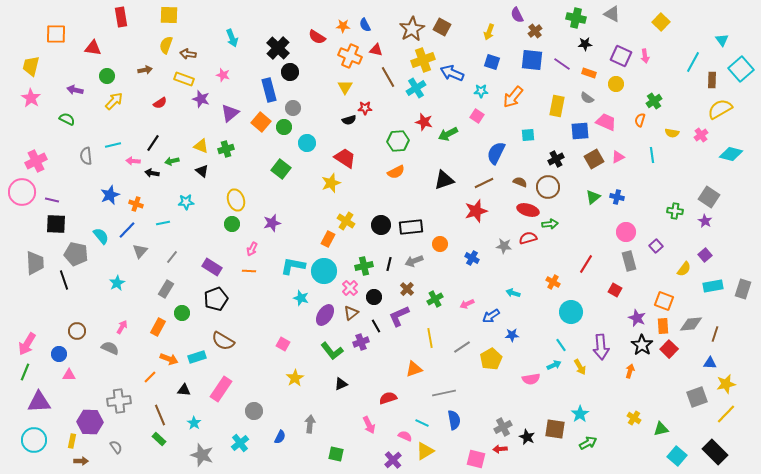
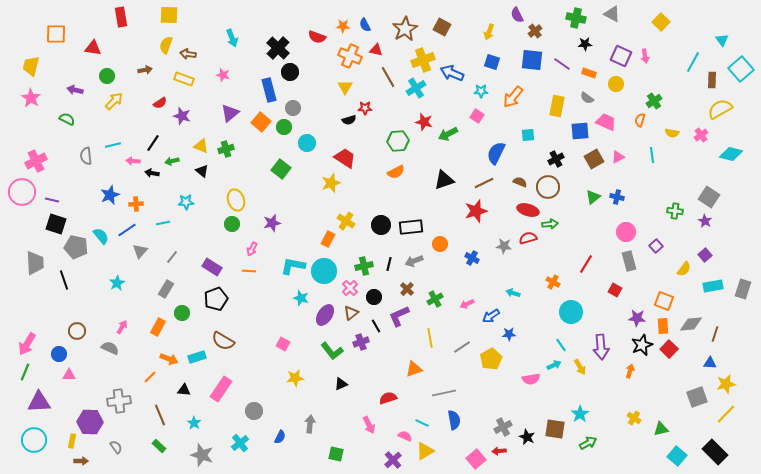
brown star at (412, 29): moved 7 px left
red semicircle at (317, 37): rotated 12 degrees counterclockwise
purple star at (201, 99): moved 19 px left, 17 px down
orange cross at (136, 204): rotated 24 degrees counterclockwise
black square at (56, 224): rotated 15 degrees clockwise
blue line at (127, 230): rotated 12 degrees clockwise
gray pentagon at (76, 254): moved 7 px up
purple star at (637, 318): rotated 18 degrees counterclockwise
blue star at (512, 335): moved 3 px left, 1 px up
black star at (642, 345): rotated 15 degrees clockwise
yellow star at (295, 378): rotated 24 degrees clockwise
green rectangle at (159, 439): moved 7 px down
red arrow at (500, 449): moved 1 px left, 2 px down
pink square at (476, 459): rotated 36 degrees clockwise
